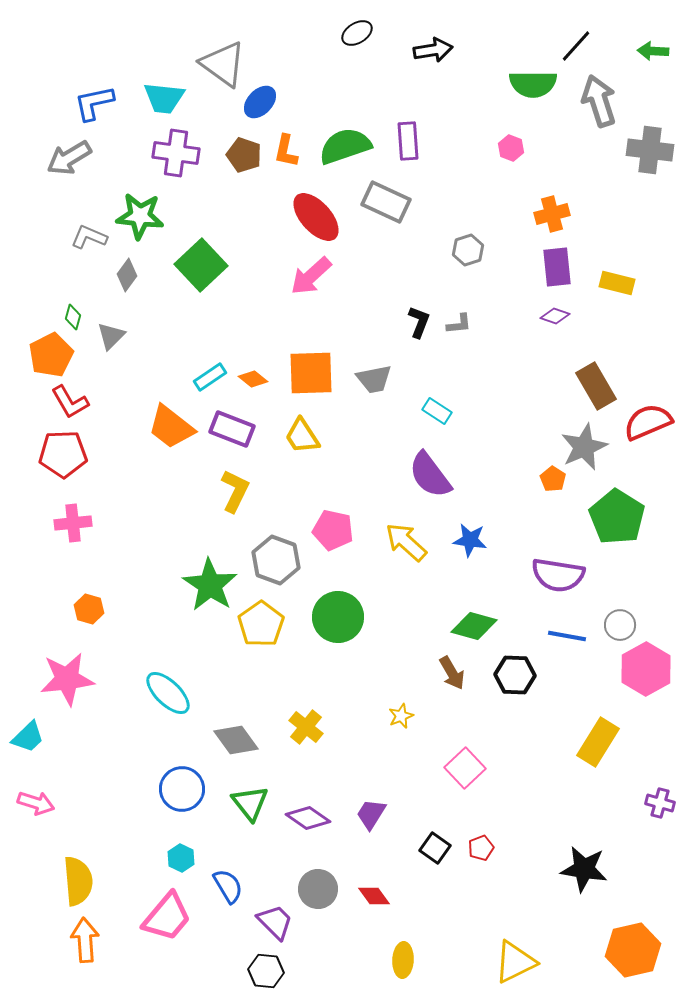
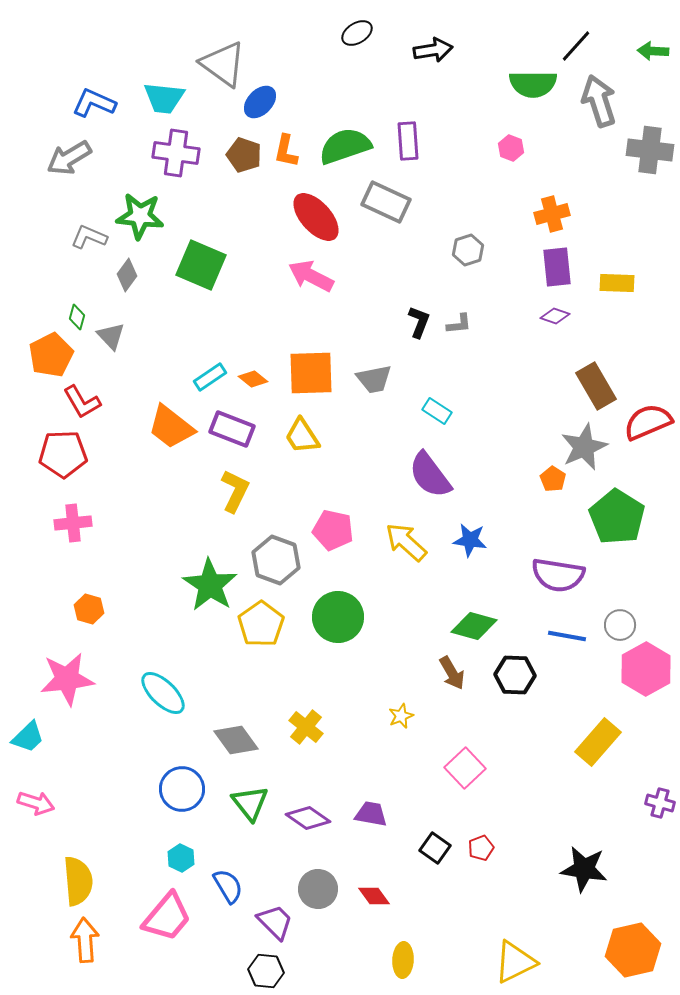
blue L-shape at (94, 103): rotated 36 degrees clockwise
green square at (201, 265): rotated 24 degrees counterclockwise
pink arrow at (311, 276): rotated 69 degrees clockwise
yellow rectangle at (617, 283): rotated 12 degrees counterclockwise
green diamond at (73, 317): moved 4 px right
gray triangle at (111, 336): rotated 28 degrees counterclockwise
red L-shape at (70, 402): moved 12 px right
cyan ellipse at (168, 693): moved 5 px left
yellow rectangle at (598, 742): rotated 9 degrees clockwise
purple trapezoid at (371, 814): rotated 68 degrees clockwise
